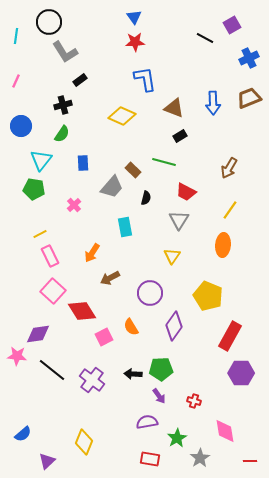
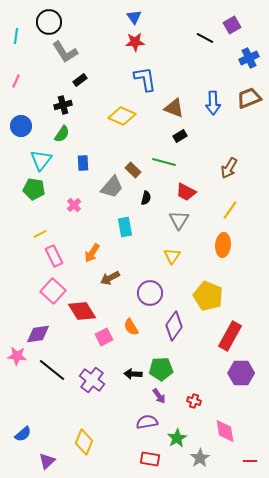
pink rectangle at (50, 256): moved 4 px right
